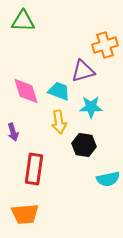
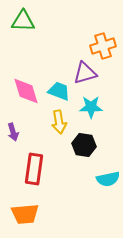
orange cross: moved 2 px left, 1 px down
purple triangle: moved 2 px right, 2 px down
